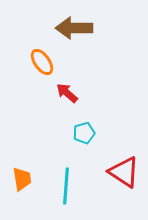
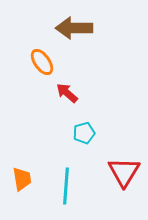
red triangle: rotated 28 degrees clockwise
